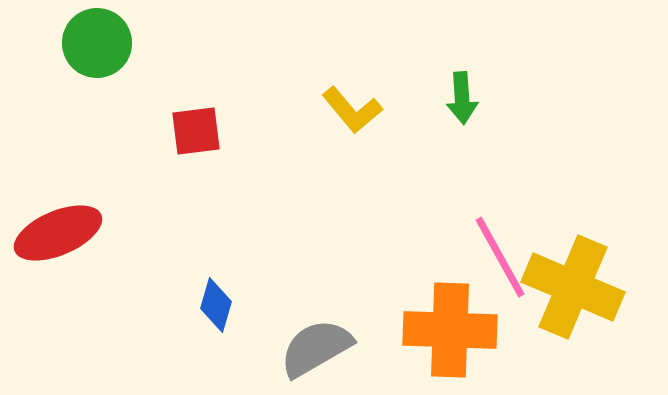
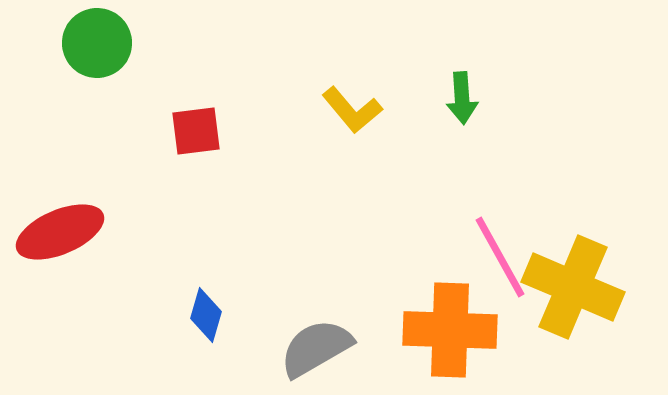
red ellipse: moved 2 px right, 1 px up
blue diamond: moved 10 px left, 10 px down
